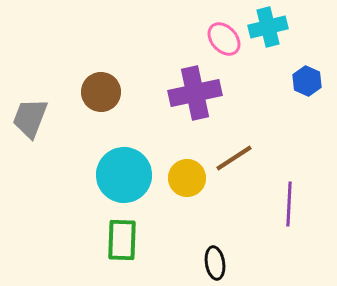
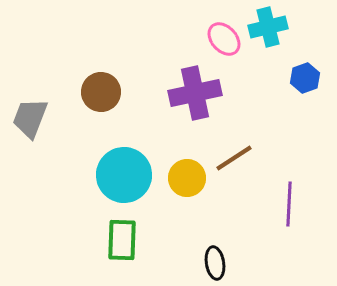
blue hexagon: moved 2 px left, 3 px up; rotated 16 degrees clockwise
